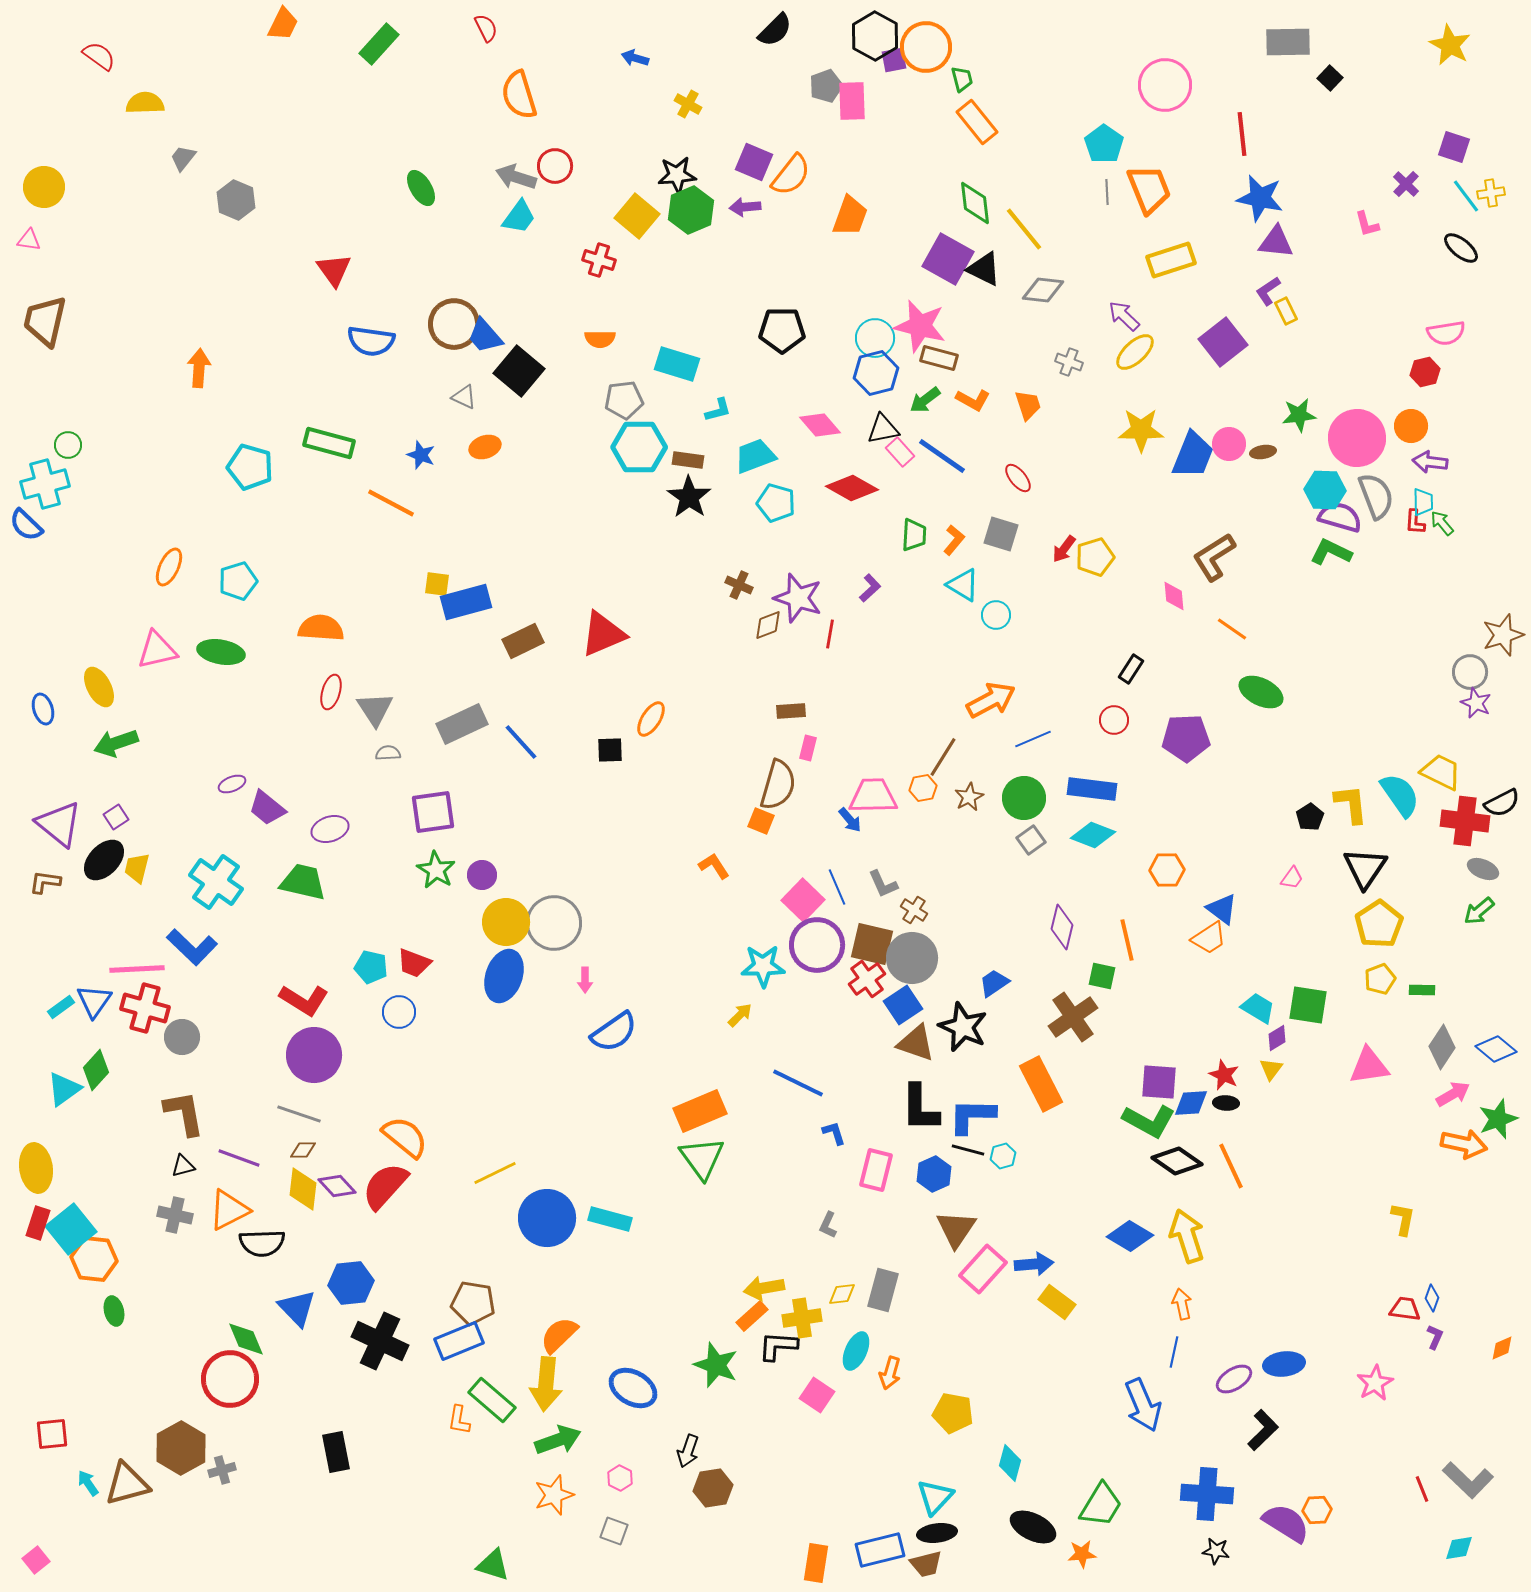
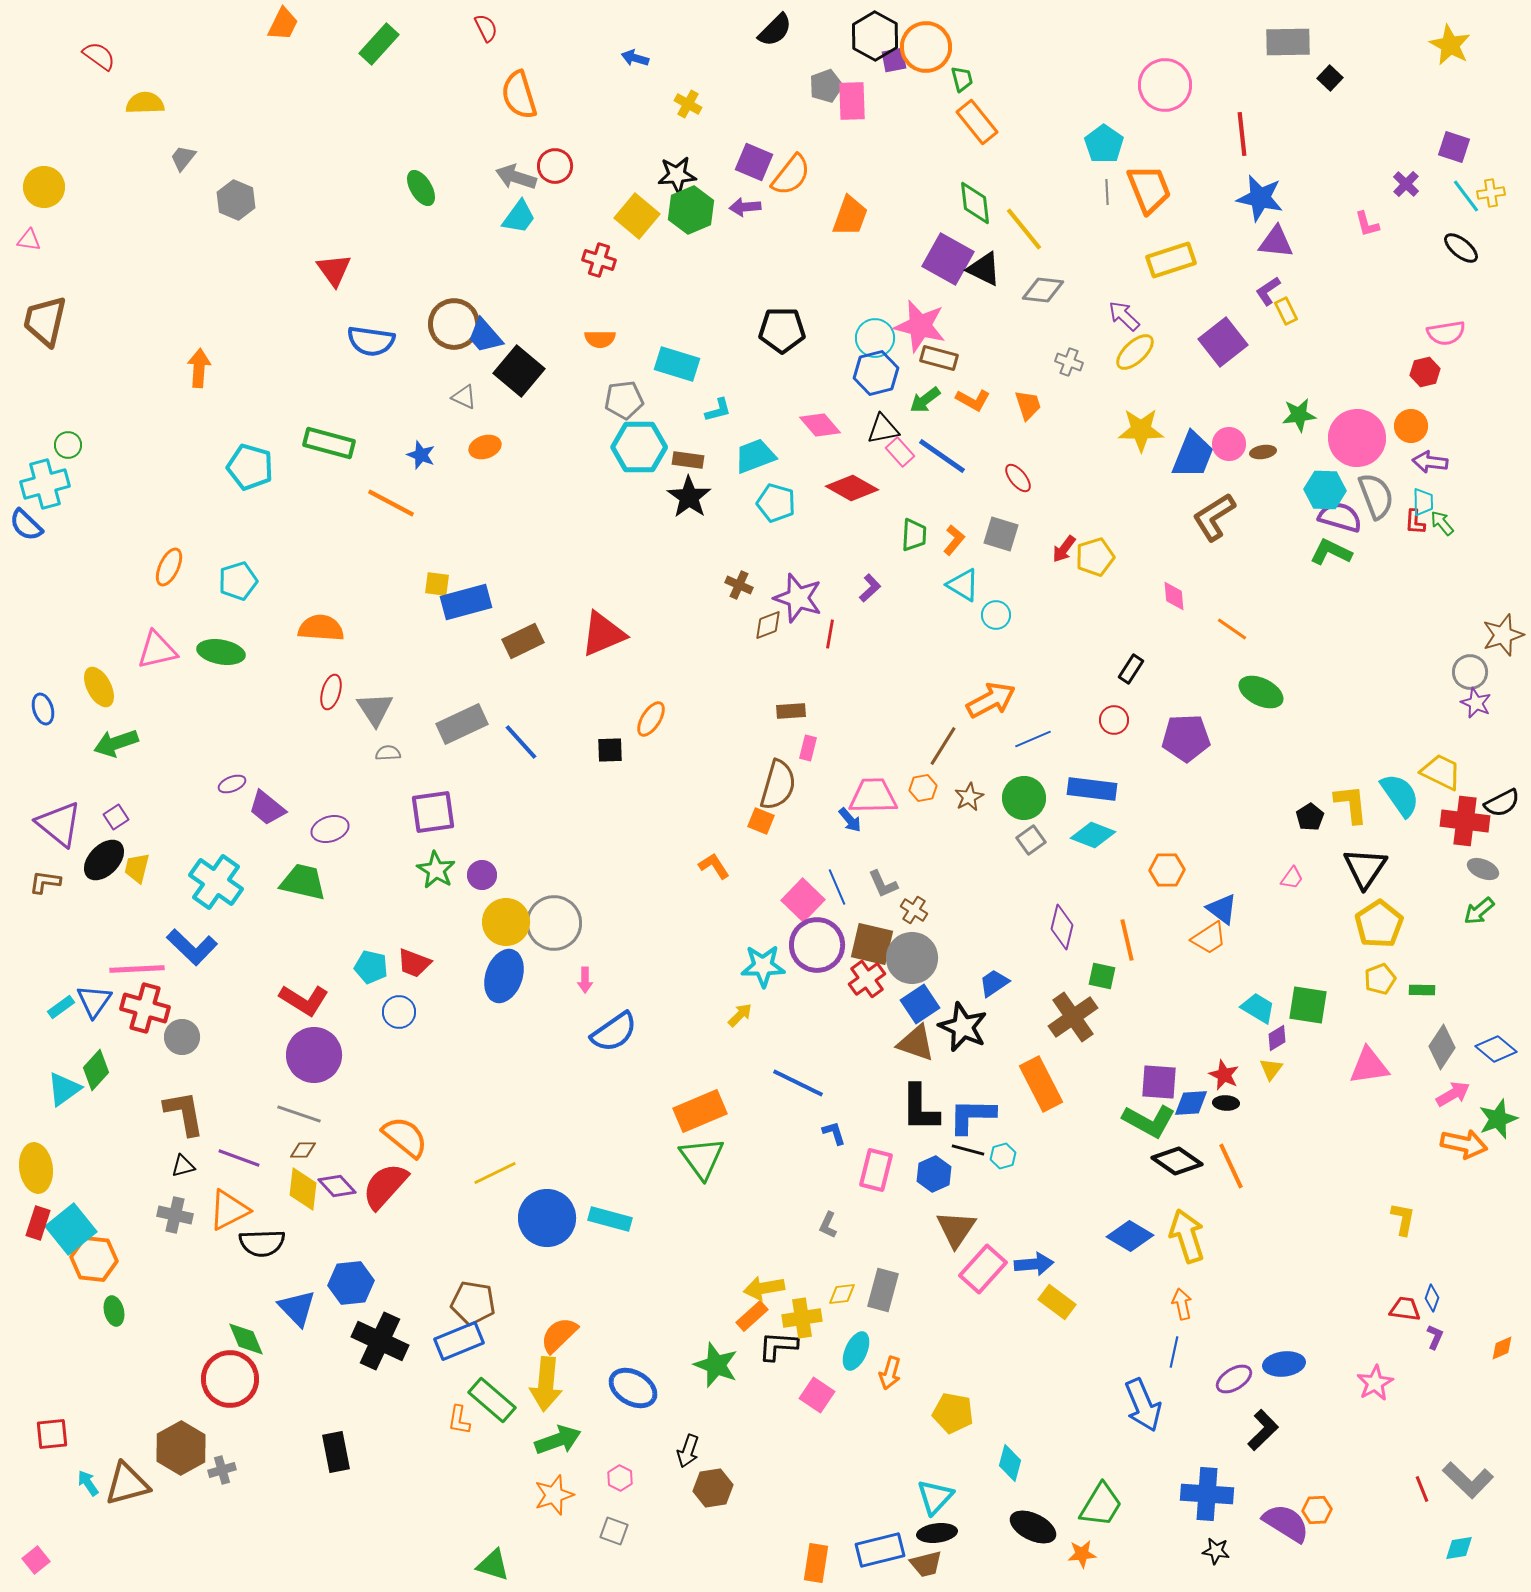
brown L-shape at (1214, 557): moved 40 px up
brown line at (943, 757): moved 11 px up
blue square at (903, 1005): moved 17 px right, 1 px up
